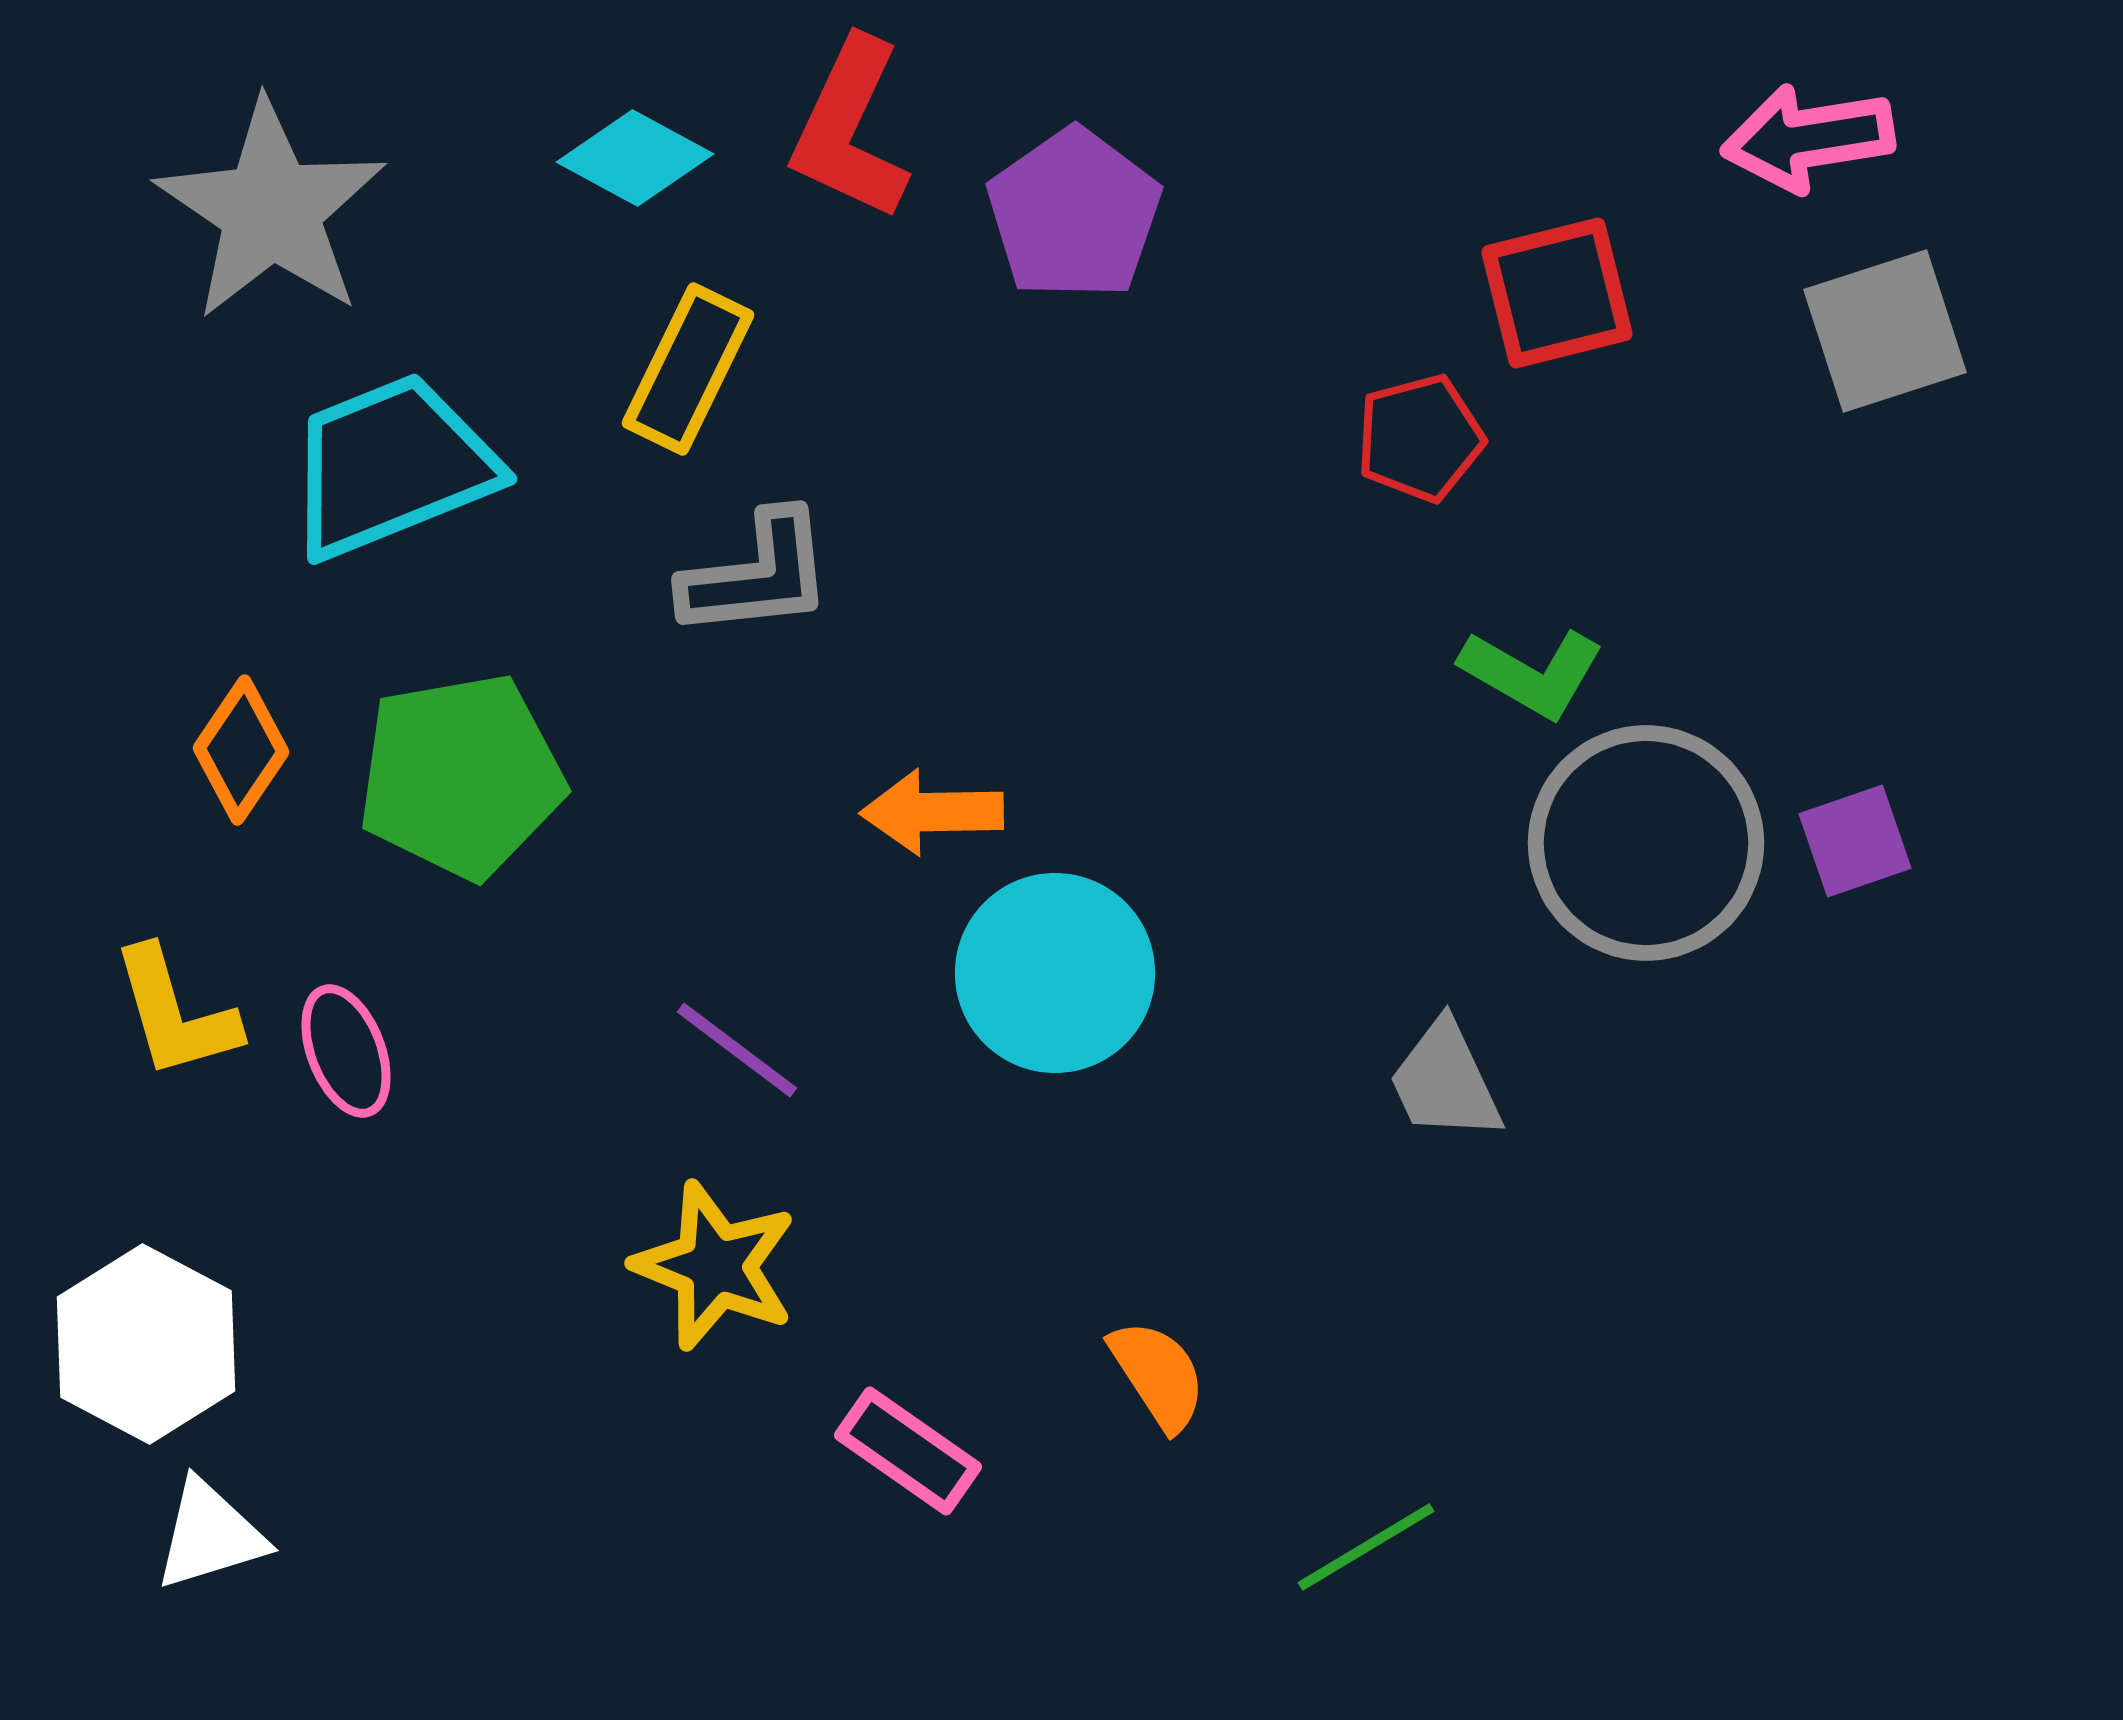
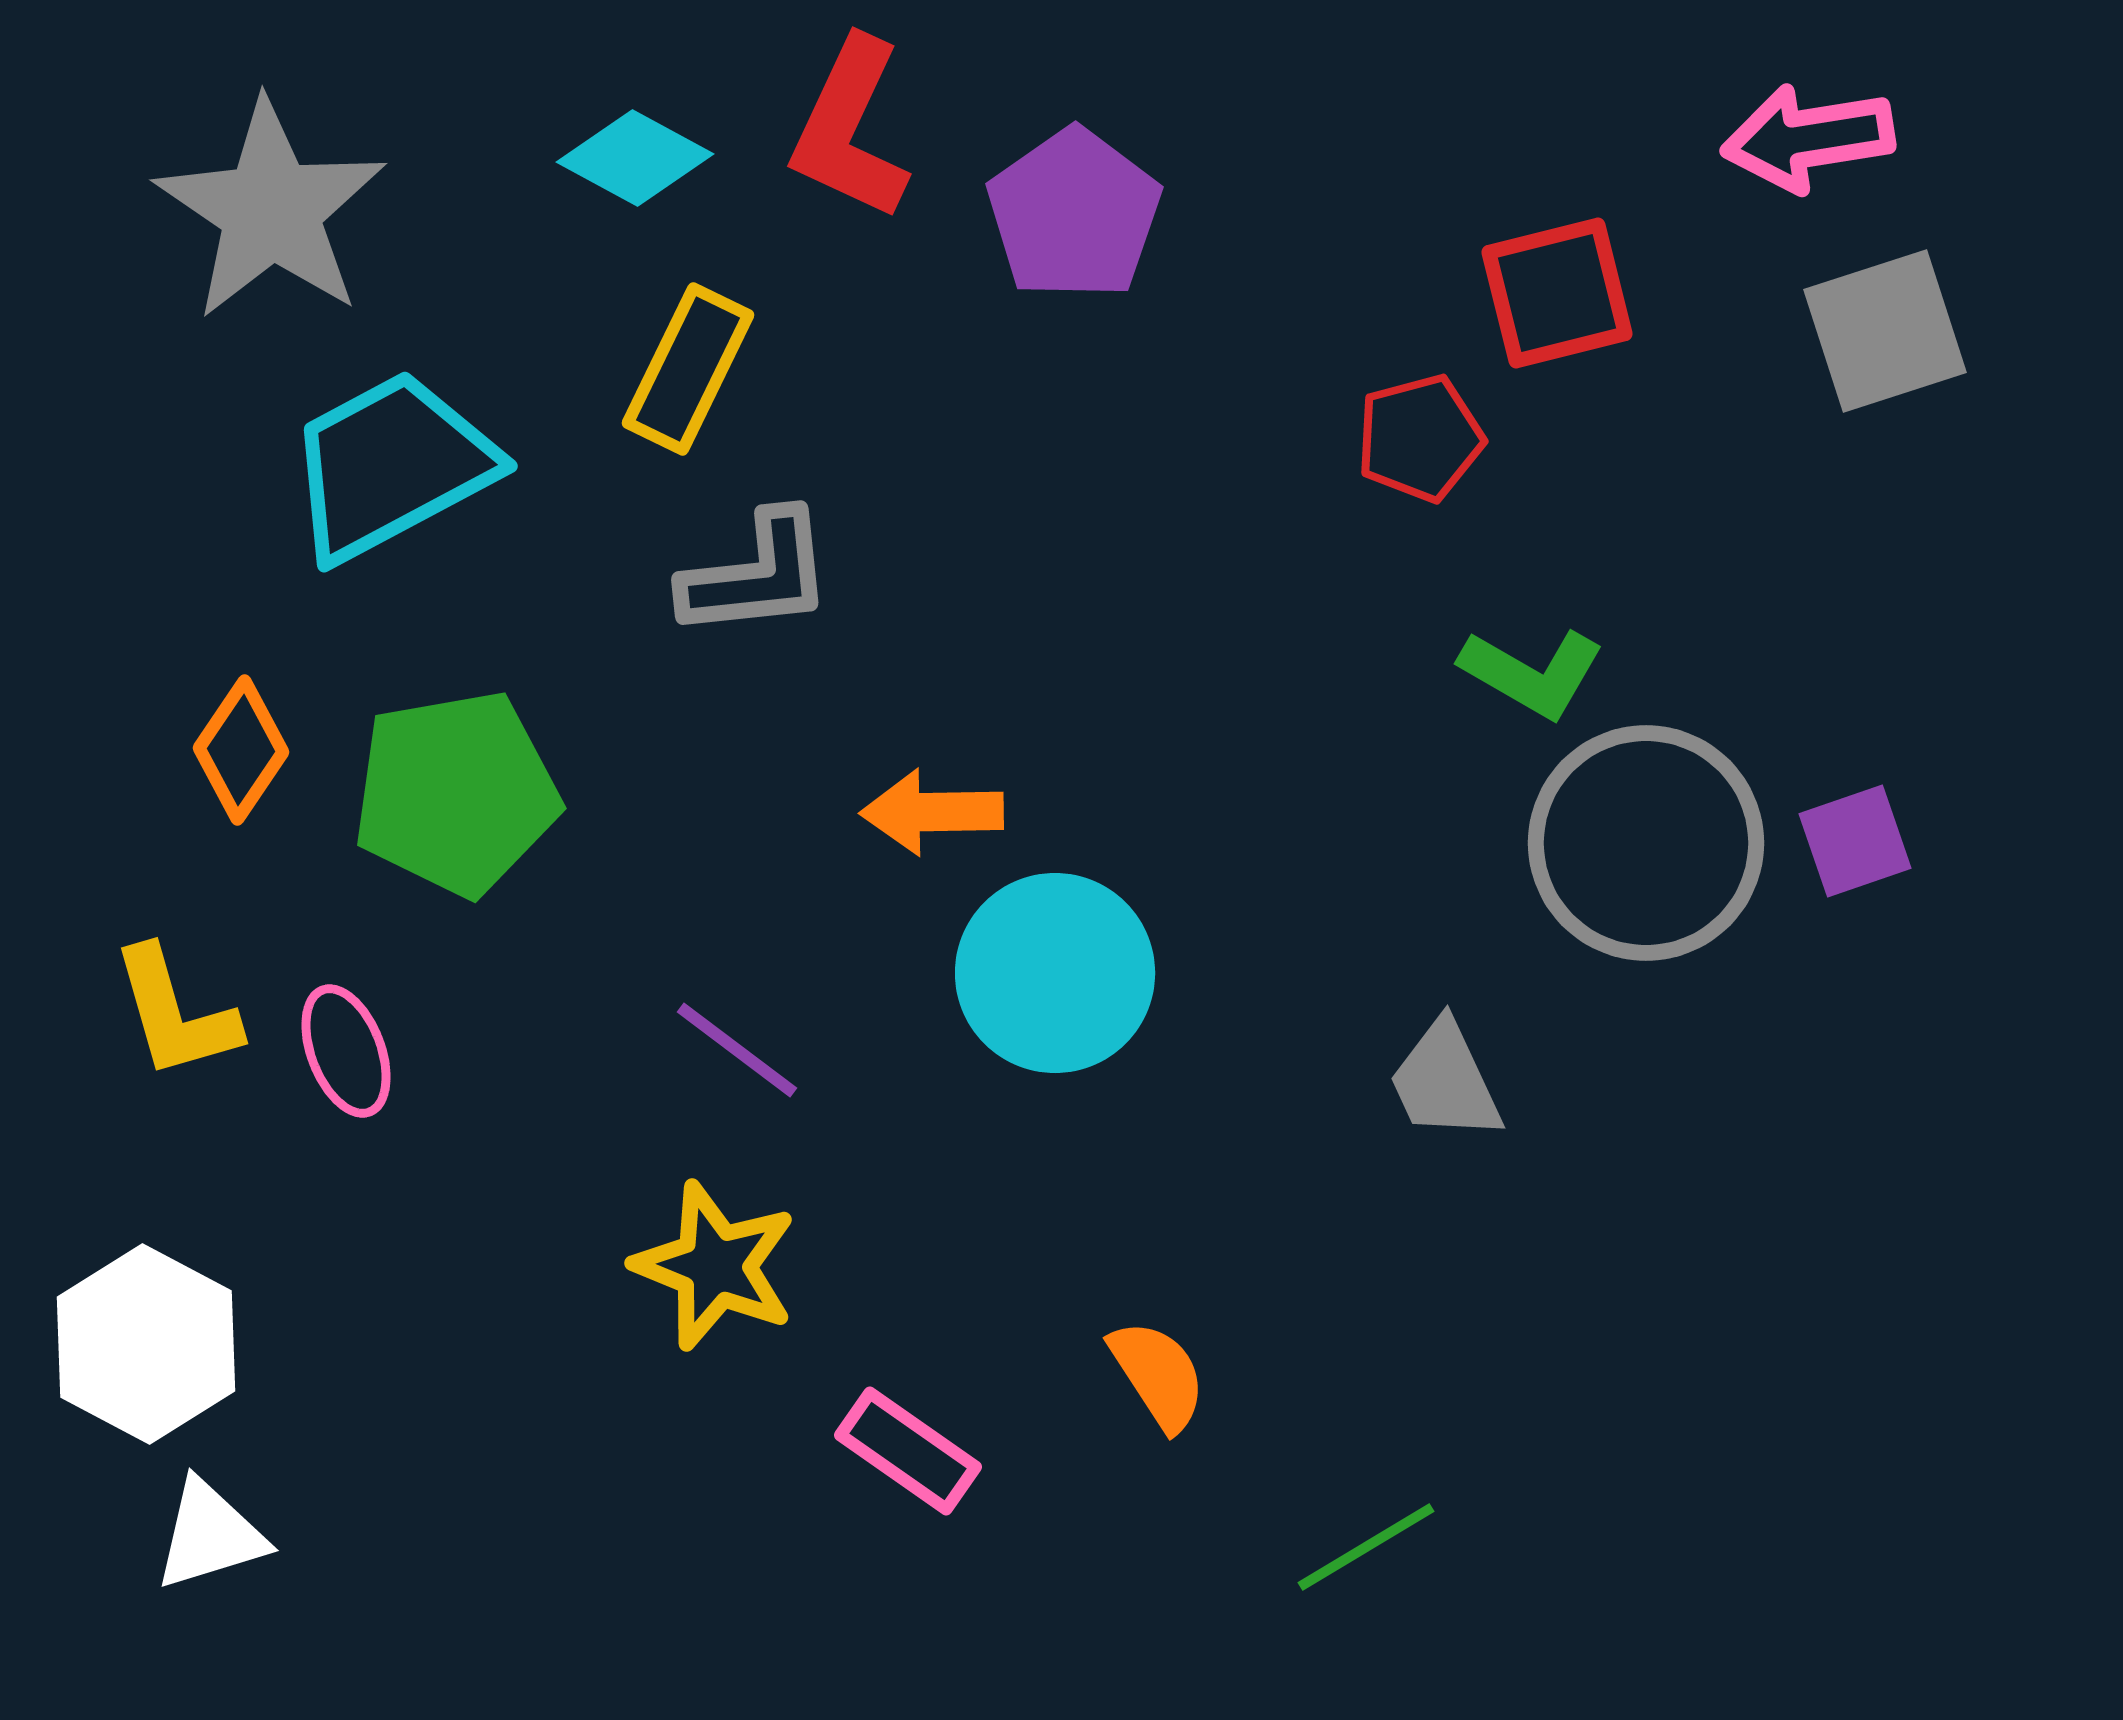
cyan trapezoid: rotated 6 degrees counterclockwise
green pentagon: moved 5 px left, 17 px down
